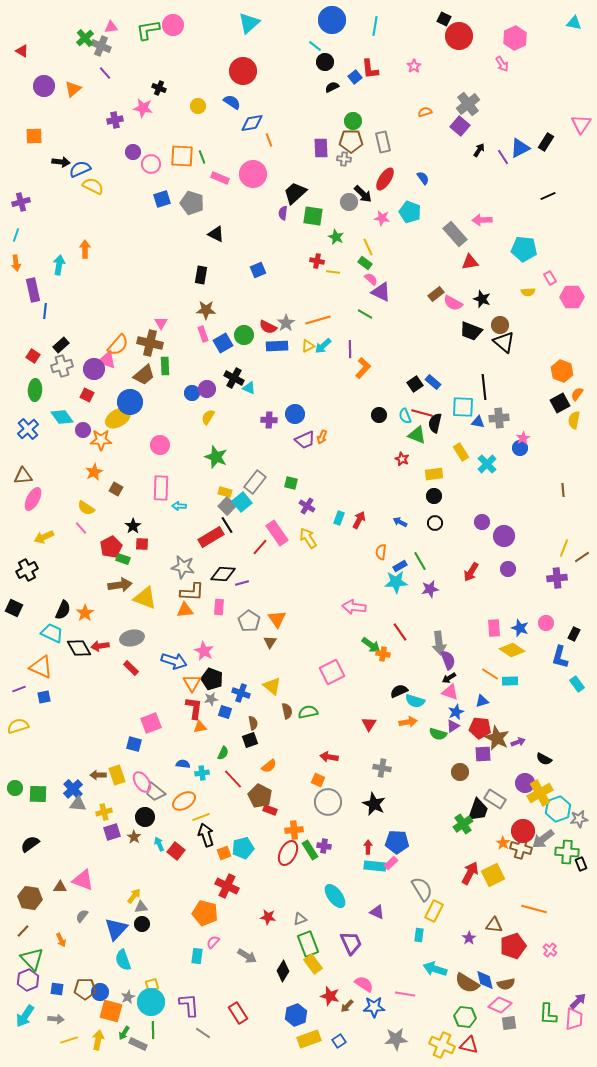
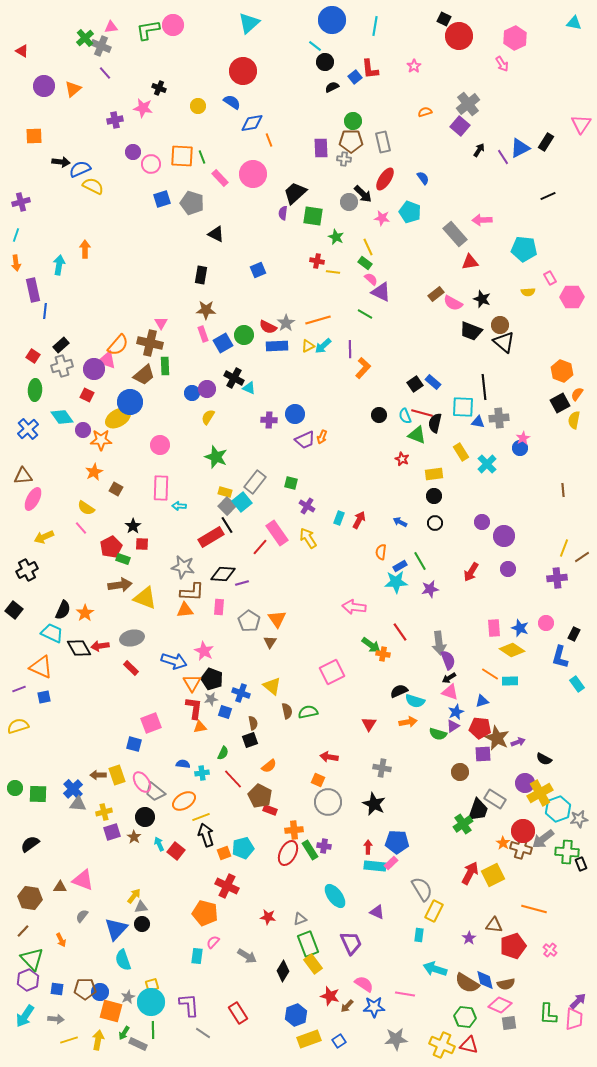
pink rectangle at (220, 178): rotated 24 degrees clockwise
black square at (14, 608): moved 2 px down; rotated 12 degrees clockwise
